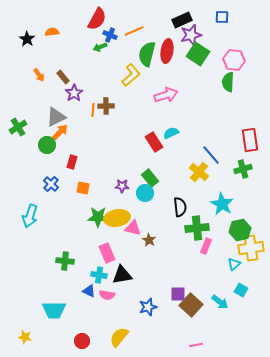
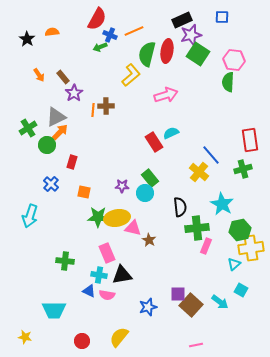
green cross at (18, 127): moved 10 px right, 1 px down
orange square at (83, 188): moved 1 px right, 4 px down
